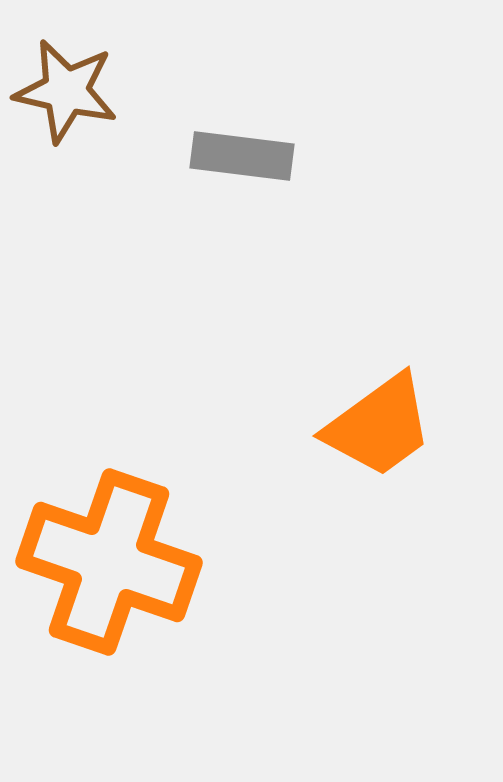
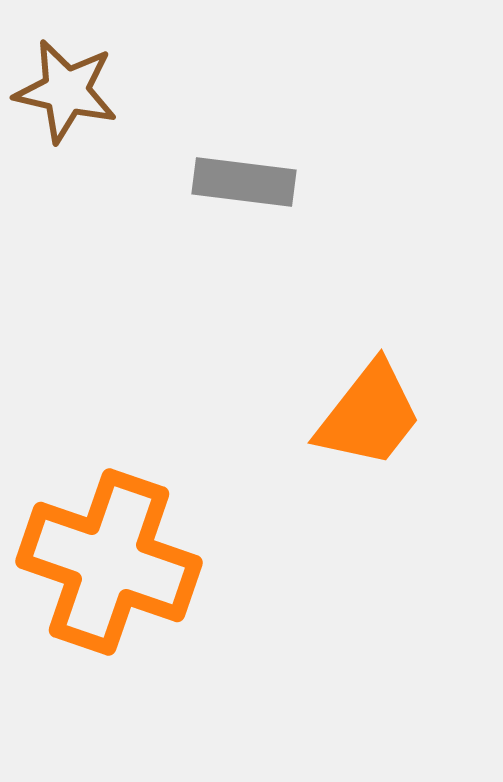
gray rectangle: moved 2 px right, 26 px down
orange trapezoid: moved 10 px left, 11 px up; rotated 16 degrees counterclockwise
